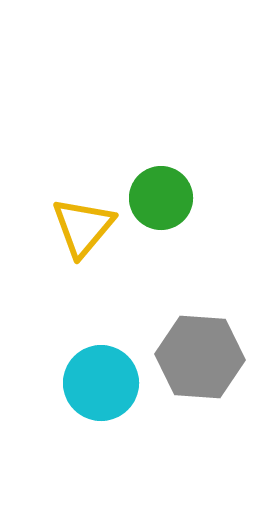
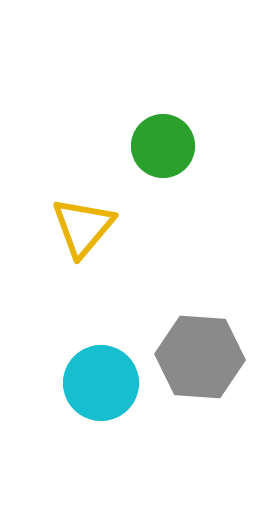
green circle: moved 2 px right, 52 px up
